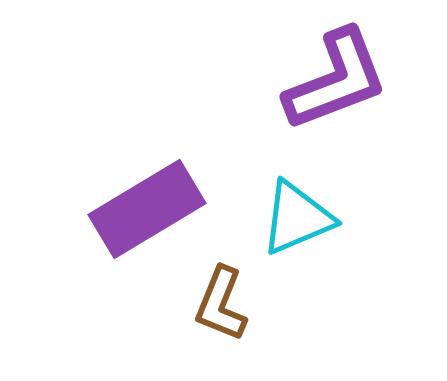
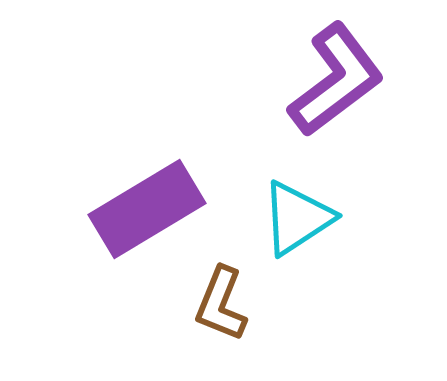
purple L-shape: rotated 16 degrees counterclockwise
cyan triangle: rotated 10 degrees counterclockwise
